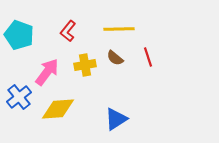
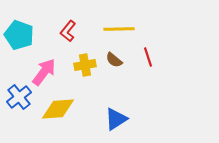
brown semicircle: moved 1 px left, 2 px down
pink arrow: moved 3 px left
